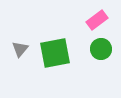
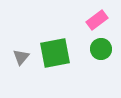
gray triangle: moved 1 px right, 8 px down
